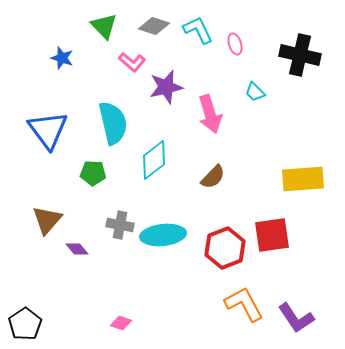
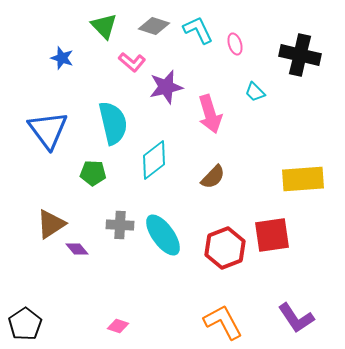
brown triangle: moved 4 px right, 4 px down; rotated 16 degrees clockwise
gray cross: rotated 8 degrees counterclockwise
cyan ellipse: rotated 60 degrees clockwise
orange L-shape: moved 21 px left, 18 px down
pink diamond: moved 3 px left, 3 px down
